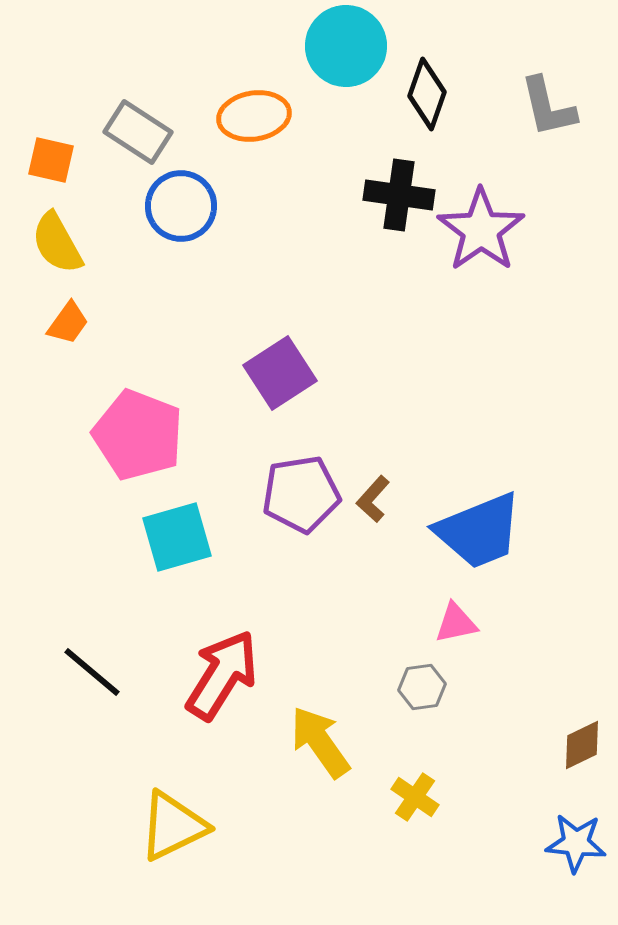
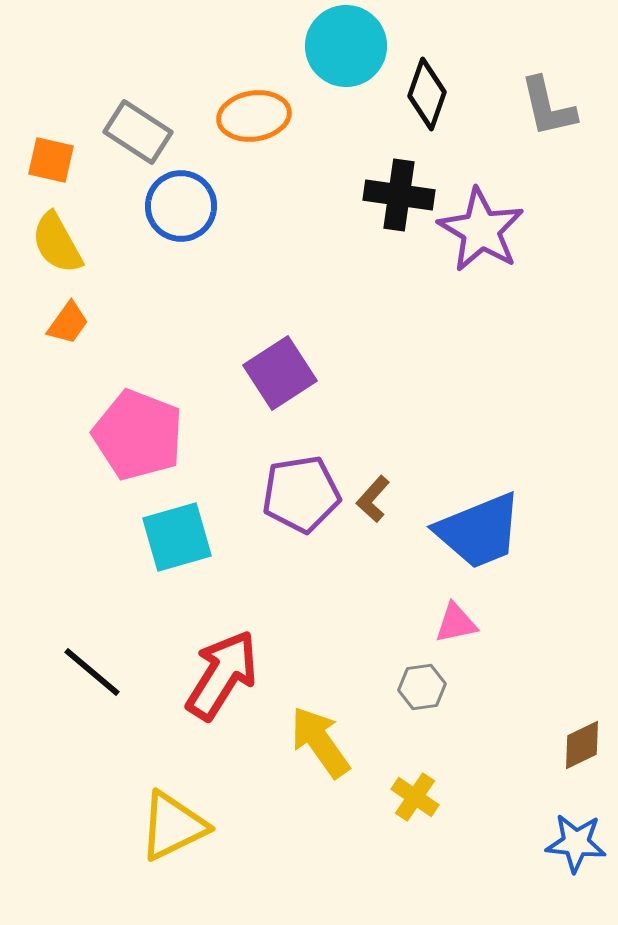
purple star: rotated 6 degrees counterclockwise
